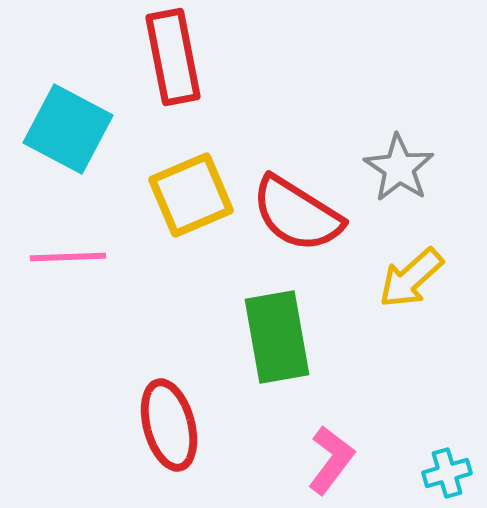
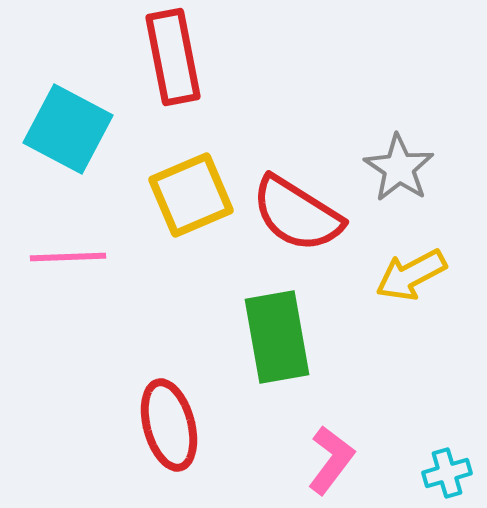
yellow arrow: moved 3 px up; rotated 14 degrees clockwise
